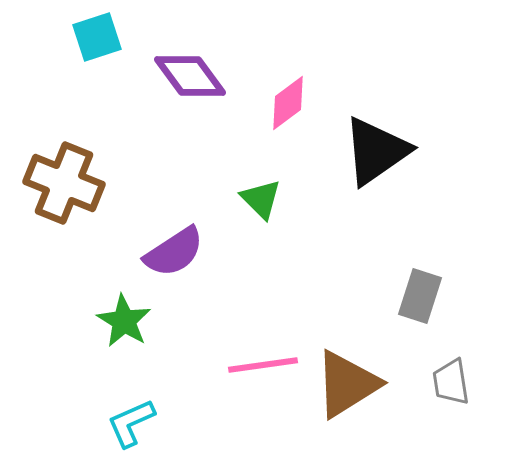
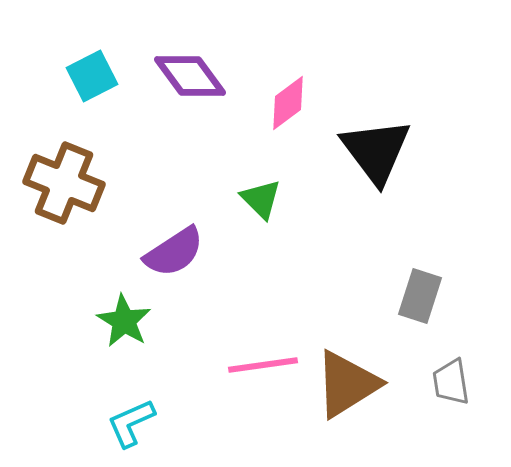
cyan square: moved 5 px left, 39 px down; rotated 9 degrees counterclockwise
black triangle: rotated 32 degrees counterclockwise
